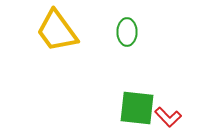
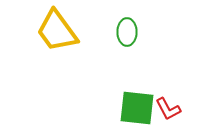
red L-shape: moved 8 px up; rotated 16 degrees clockwise
